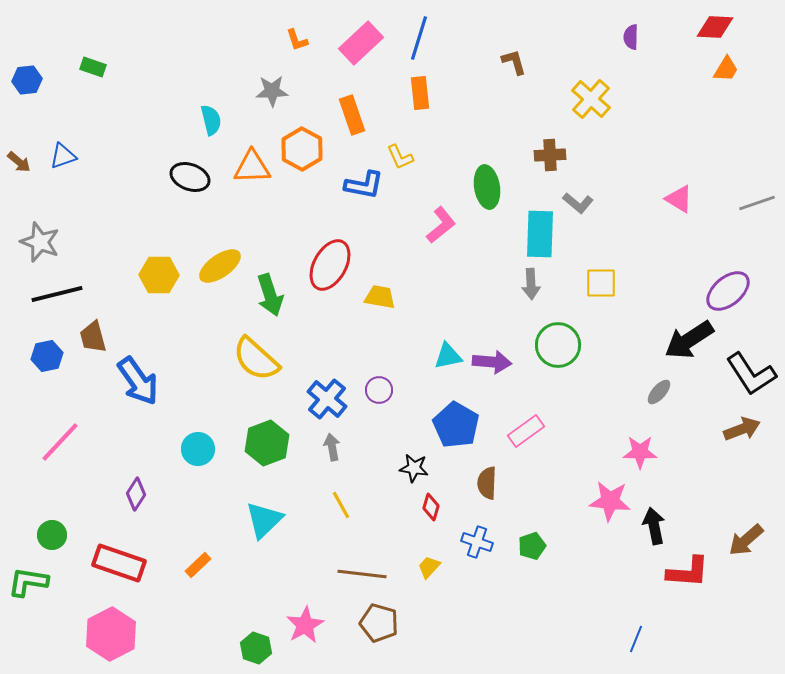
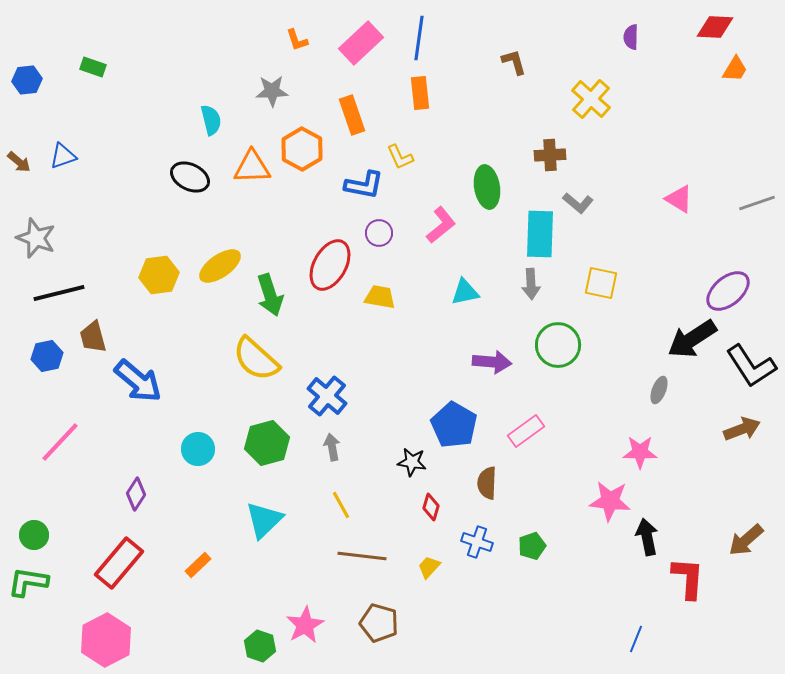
blue line at (419, 38): rotated 9 degrees counterclockwise
orange trapezoid at (726, 69): moved 9 px right
black ellipse at (190, 177): rotated 6 degrees clockwise
gray star at (40, 242): moved 4 px left, 4 px up
yellow hexagon at (159, 275): rotated 9 degrees counterclockwise
yellow square at (601, 283): rotated 12 degrees clockwise
black line at (57, 294): moved 2 px right, 1 px up
black arrow at (689, 340): moved 3 px right, 1 px up
cyan triangle at (448, 356): moved 17 px right, 64 px up
black L-shape at (751, 374): moved 8 px up
blue arrow at (138, 381): rotated 15 degrees counterclockwise
purple circle at (379, 390): moved 157 px up
gray ellipse at (659, 392): moved 2 px up; rotated 20 degrees counterclockwise
blue cross at (327, 399): moved 3 px up
blue pentagon at (456, 425): moved 2 px left
green hexagon at (267, 443): rotated 6 degrees clockwise
black star at (414, 468): moved 2 px left, 6 px up
black arrow at (654, 526): moved 7 px left, 11 px down
green circle at (52, 535): moved 18 px left
red rectangle at (119, 563): rotated 69 degrees counterclockwise
red L-shape at (688, 572): moved 6 px down; rotated 90 degrees counterclockwise
brown line at (362, 574): moved 18 px up
pink hexagon at (111, 634): moved 5 px left, 6 px down
green hexagon at (256, 648): moved 4 px right, 2 px up
